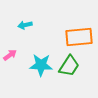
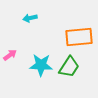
cyan arrow: moved 5 px right, 7 px up
green trapezoid: moved 1 px down
